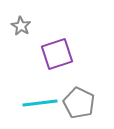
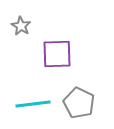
purple square: rotated 16 degrees clockwise
cyan line: moved 7 px left, 1 px down
